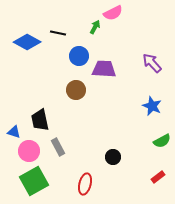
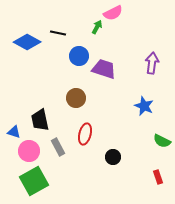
green arrow: moved 2 px right
purple arrow: rotated 50 degrees clockwise
purple trapezoid: rotated 15 degrees clockwise
brown circle: moved 8 px down
blue star: moved 8 px left
green semicircle: rotated 54 degrees clockwise
red rectangle: rotated 72 degrees counterclockwise
red ellipse: moved 50 px up
